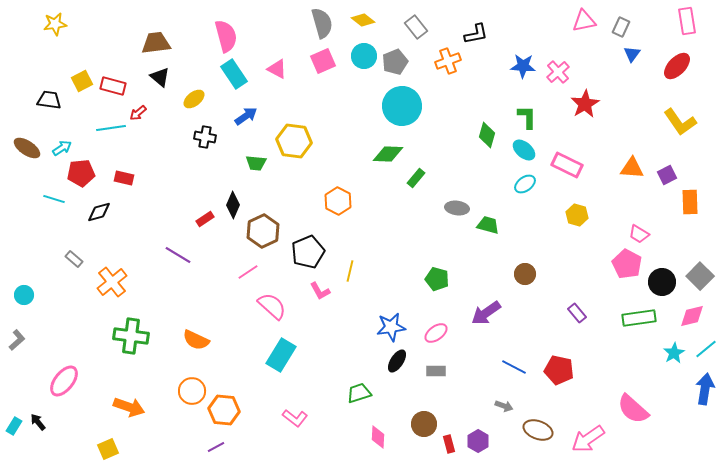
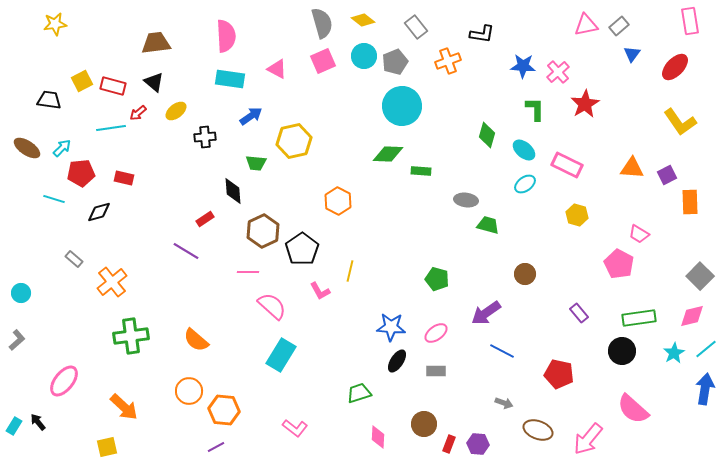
pink triangle at (584, 21): moved 2 px right, 4 px down
pink rectangle at (687, 21): moved 3 px right
gray rectangle at (621, 27): moved 2 px left, 1 px up; rotated 24 degrees clockwise
black L-shape at (476, 34): moved 6 px right; rotated 20 degrees clockwise
pink semicircle at (226, 36): rotated 12 degrees clockwise
red ellipse at (677, 66): moved 2 px left, 1 px down
cyan rectangle at (234, 74): moved 4 px left, 5 px down; rotated 48 degrees counterclockwise
black triangle at (160, 77): moved 6 px left, 5 px down
yellow ellipse at (194, 99): moved 18 px left, 12 px down
blue arrow at (246, 116): moved 5 px right
green L-shape at (527, 117): moved 8 px right, 8 px up
black cross at (205, 137): rotated 15 degrees counterclockwise
yellow hexagon at (294, 141): rotated 20 degrees counterclockwise
cyan arrow at (62, 148): rotated 12 degrees counterclockwise
green rectangle at (416, 178): moved 5 px right, 7 px up; rotated 54 degrees clockwise
black diamond at (233, 205): moved 14 px up; rotated 28 degrees counterclockwise
gray ellipse at (457, 208): moved 9 px right, 8 px up
black pentagon at (308, 252): moved 6 px left, 3 px up; rotated 12 degrees counterclockwise
purple line at (178, 255): moved 8 px right, 4 px up
pink pentagon at (627, 264): moved 8 px left
pink line at (248, 272): rotated 35 degrees clockwise
black circle at (662, 282): moved 40 px left, 69 px down
cyan circle at (24, 295): moved 3 px left, 2 px up
purple rectangle at (577, 313): moved 2 px right
blue star at (391, 327): rotated 12 degrees clockwise
green cross at (131, 336): rotated 16 degrees counterclockwise
orange semicircle at (196, 340): rotated 16 degrees clockwise
blue line at (514, 367): moved 12 px left, 16 px up
red pentagon at (559, 370): moved 4 px down
orange circle at (192, 391): moved 3 px left
gray arrow at (504, 406): moved 3 px up
orange arrow at (129, 407): moved 5 px left; rotated 24 degrees clockwise
pink L-shape at (295, 418): moved 10 px down
pink arrow at (588, 439): rotated 16 degrees counterclockwise
purple hexagon at (478, 441): moved 3 px down; rotated 25 degrees counterclockwise
red rectangle at (449, 444): rotated 36 degrees clockwise
yellow square at (108, 449): moved 1 px left, 2 px up; rotated 10 degrees clockwise
